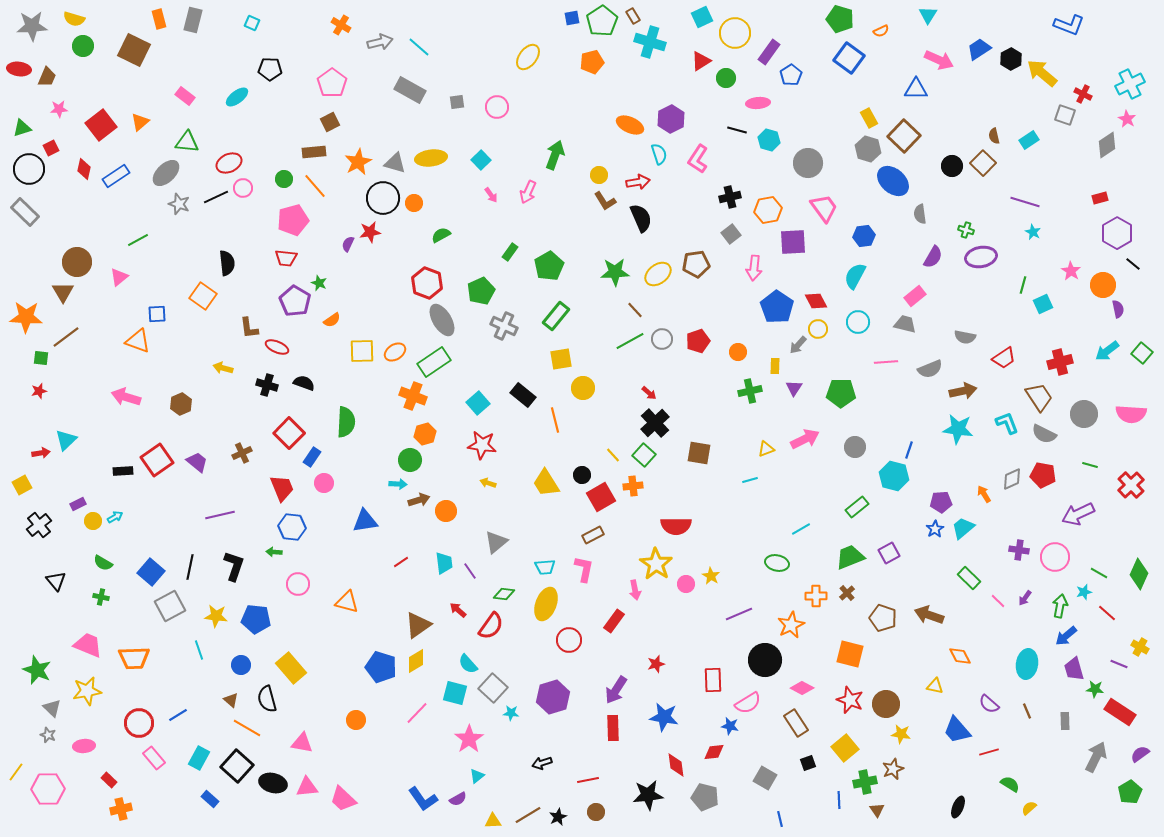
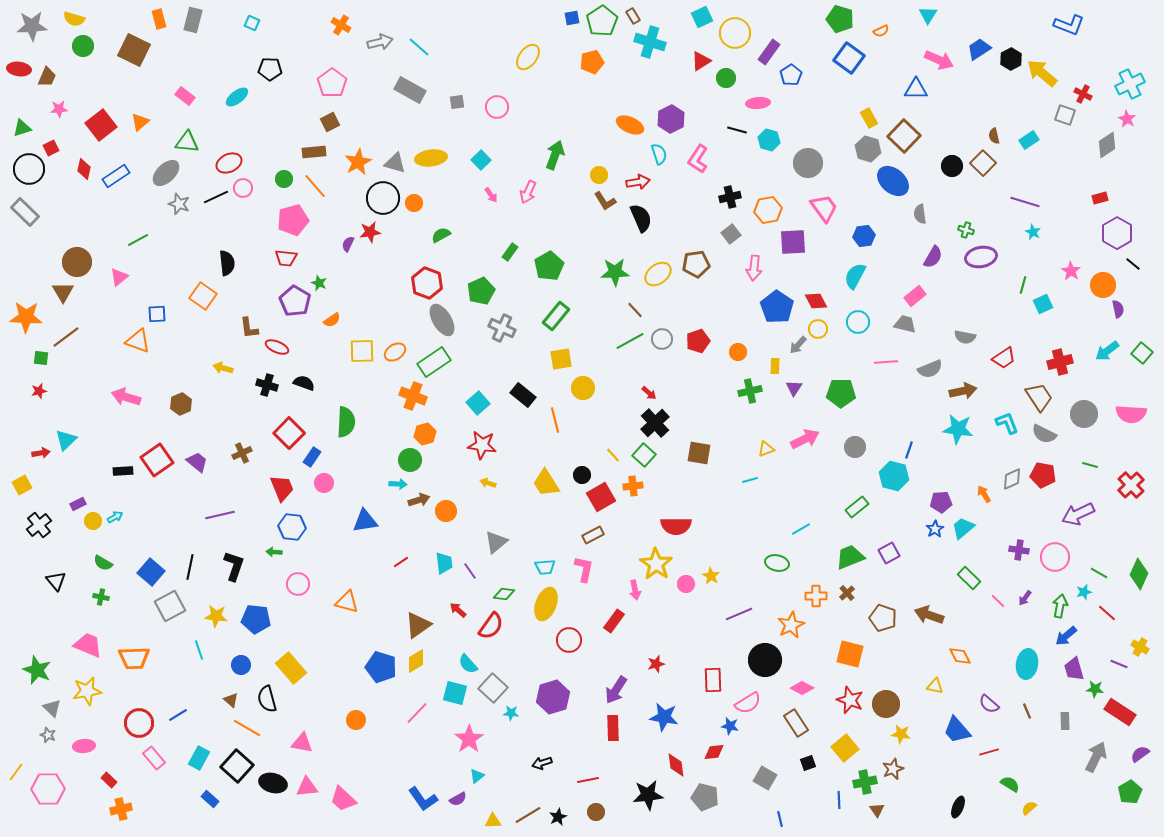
gray cross at (504, 326): moved 2 px left, 2 px down
